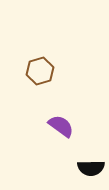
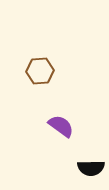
brown hexagon: rotated 12 degrees clockwise
